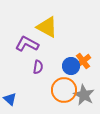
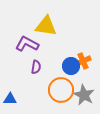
yellow triangle: moved 1 px left, 1 px up; rotated 20 degrees counterclockwise
orange cross: rotated 14 degrees clockwise
purple semicircle: moved 2 px left
orange circle: moved 3 px left
blue triangle: rotated 40 degrees counterclockwise
